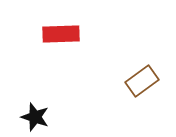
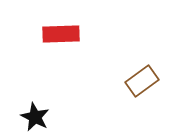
black star: rotated 8 degrees clockwise
